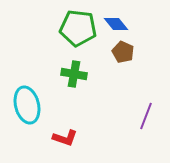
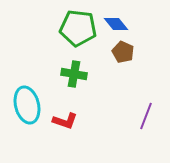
red L-shape: moved 17 px up
